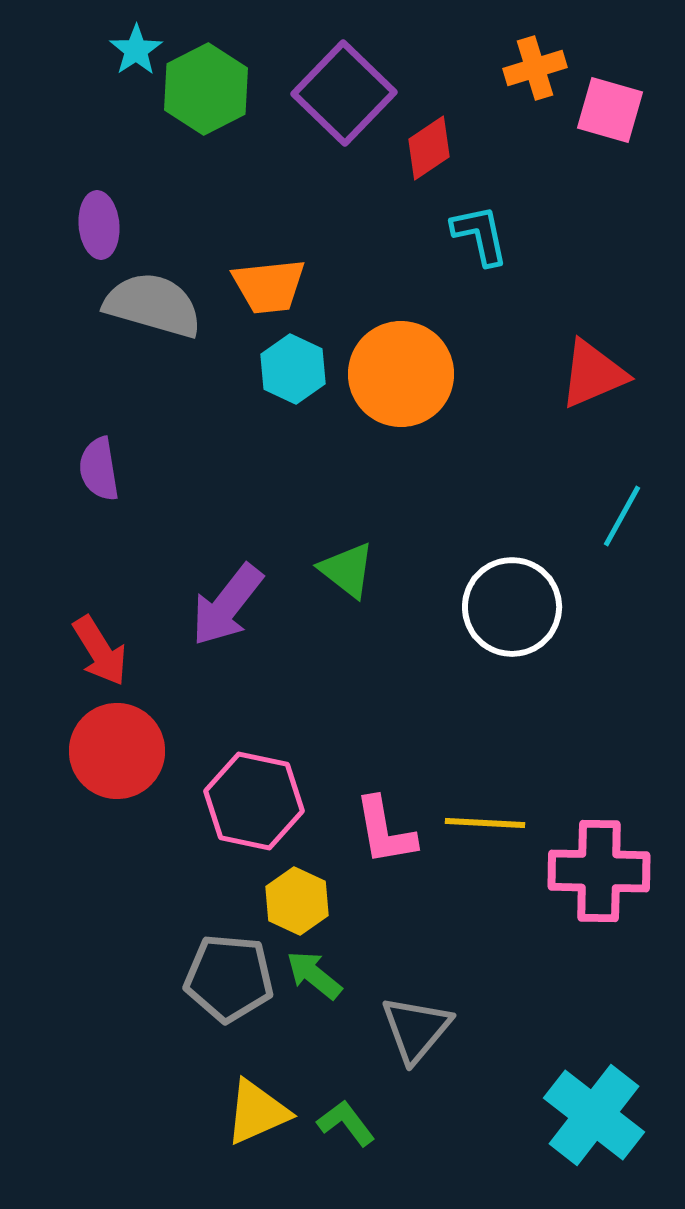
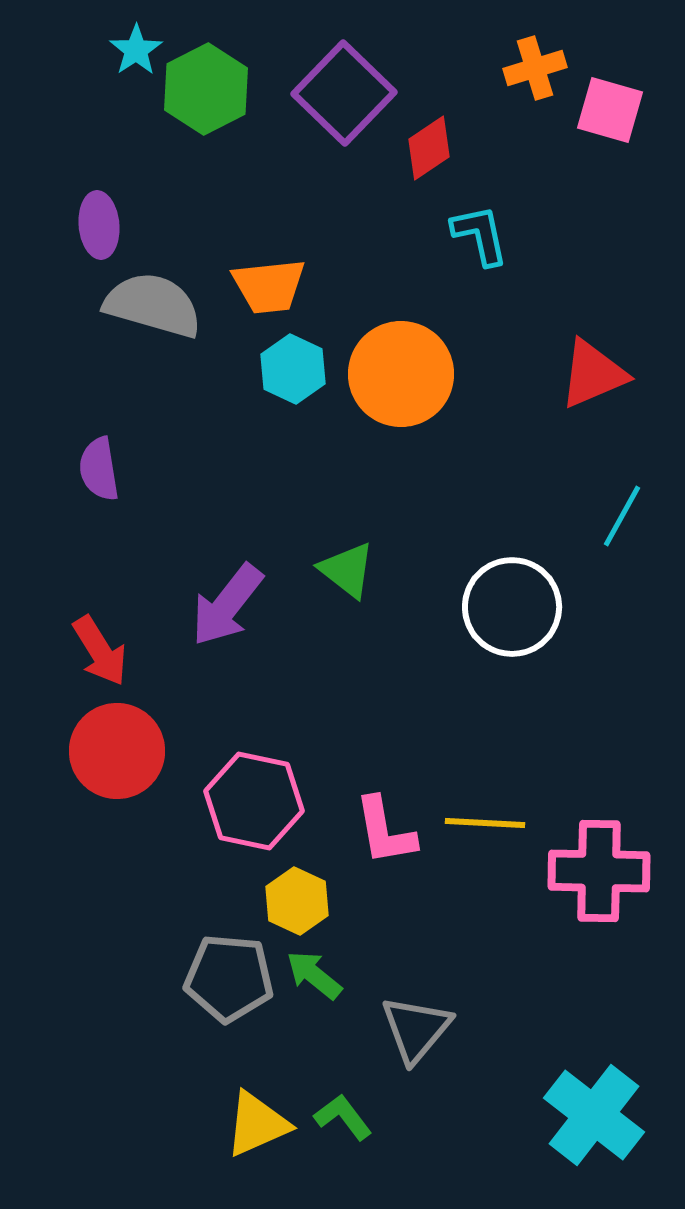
yellow triangle: moved 12 px down
green L-shape: moved 3 px left, 6 px up
